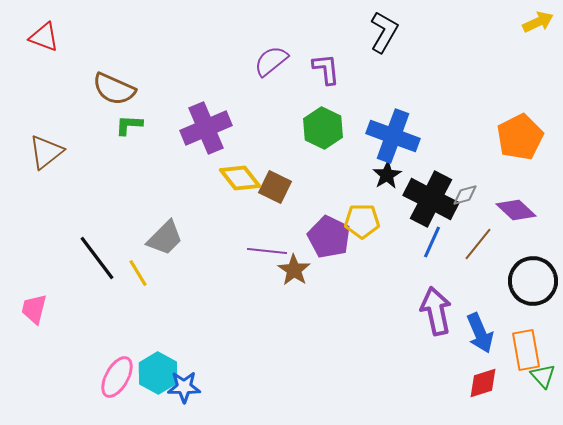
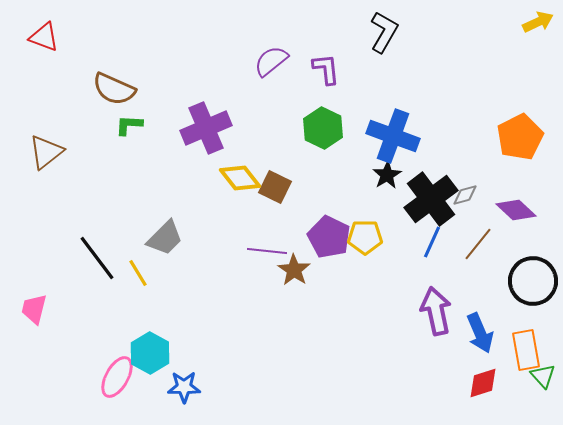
black cross: rotated 26 degrees clockwise
yellow pentagon: moved 3 px right, 16 px down
cyan hexagon: moved 8 px left, 20 px up
